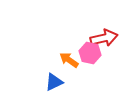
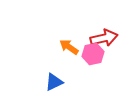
pink hexagon: moved 3 px right, 1 px down; rotated 25 degrees counterclockwise
orange arrow: moved 13 px up
